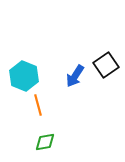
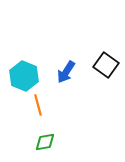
black square: rotated 20 degrees counterclockwise
blue arrow: moved 9 px left, 4 px up
